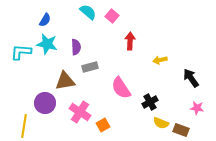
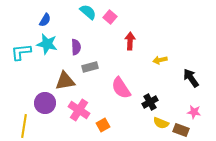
pink square: moved 2 px left, 1 px down
cyan L-shape: rotated 10 degrees counterclockwise
pink star: moved 3 px left, 4 px down
pink cross: moved 1 px left, 2 px up
